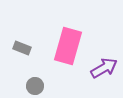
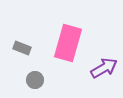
pink rectangle: moved 3 px up
gray circle: moved 6 px up
